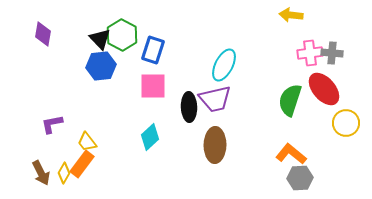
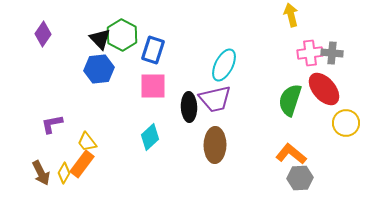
yellow arrow: rotated 70 degrees clockwise
purple diamond: rotated 25 degrees clockwise
blue hexagon: moved 2 px left, 3 px down
